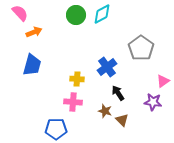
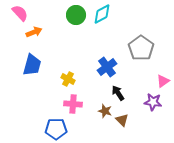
yellow cross: moved 9 px left; rotated 24 degrees clockwise
pink cross: moved 2 px down
